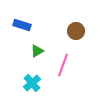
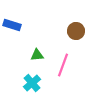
blue rectangle: moved 10 px left
green triangle: moved 4 px down; rotated 24 degrees clockwise
